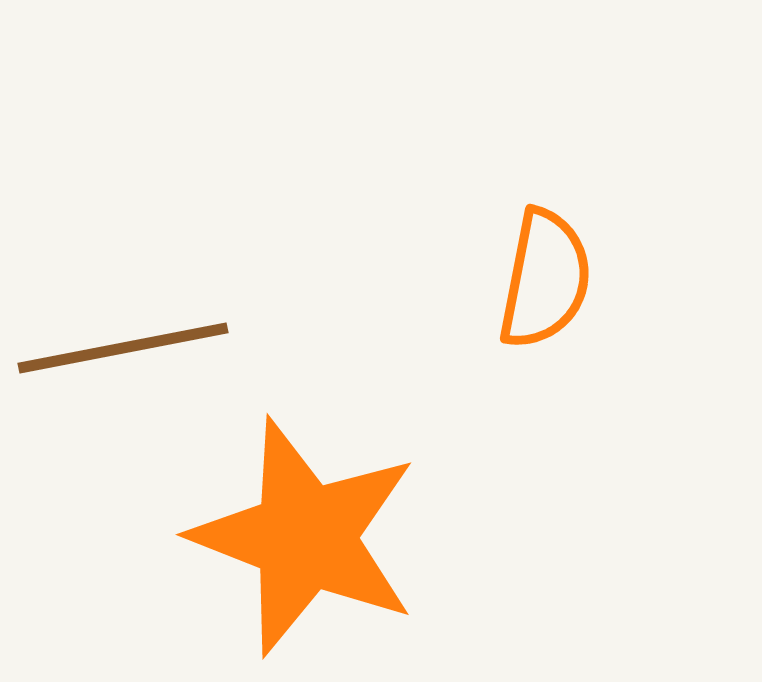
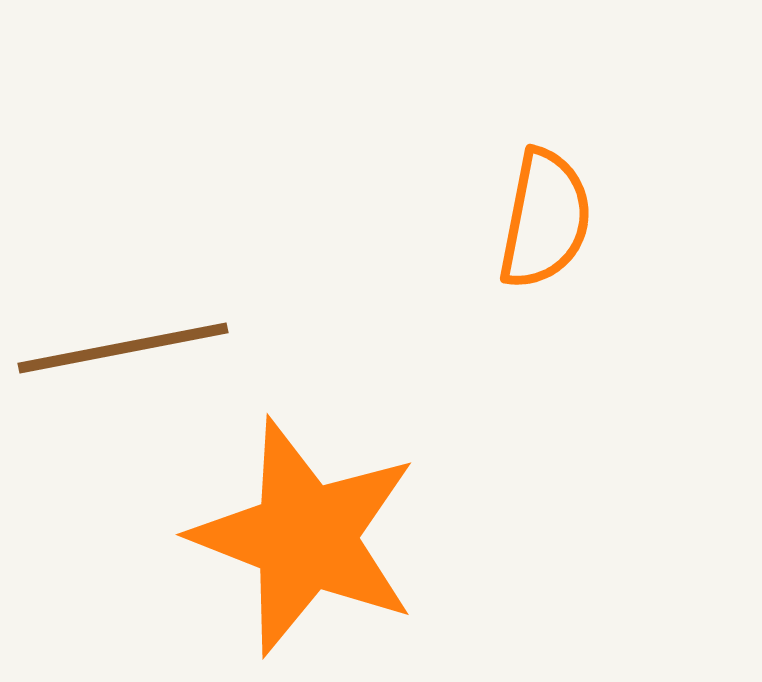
orange semicircle: moved 60 px up
